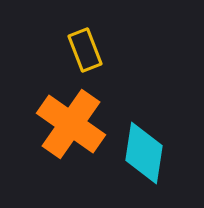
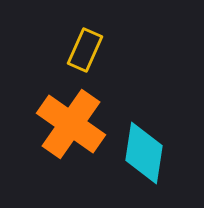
yellow rectangle: rotated 45 degrees clockwise
